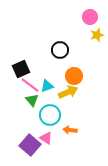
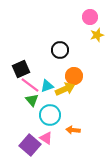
yellow arrow: moved 3 px left, 3 px up
orange arrow: moved 3 px right
